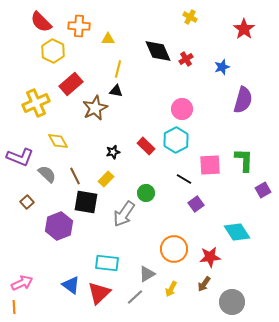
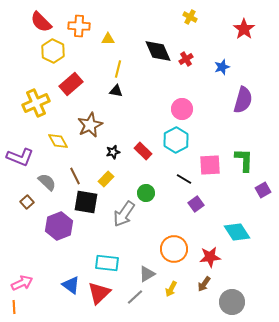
brown star at (95, 108): moved 5 px left, 17 px down
red rectangle at (146, 146): moved 3 px left, 5 px down
gray semicircle at (47, 174): moved 8 px down
